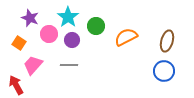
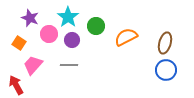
brown ellipse: moved 2 px left, 2 px down
blue circle: moved 2 px right, 1 px up
